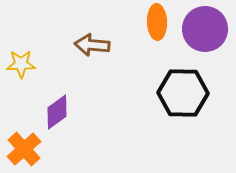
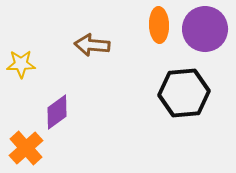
orange ellipse: moved 2 px right, 3 px down
black hexagon: moved 1 px right; rotated 6 degrees counterclockwise
orange cross: moved 2 px right, 1 px up
